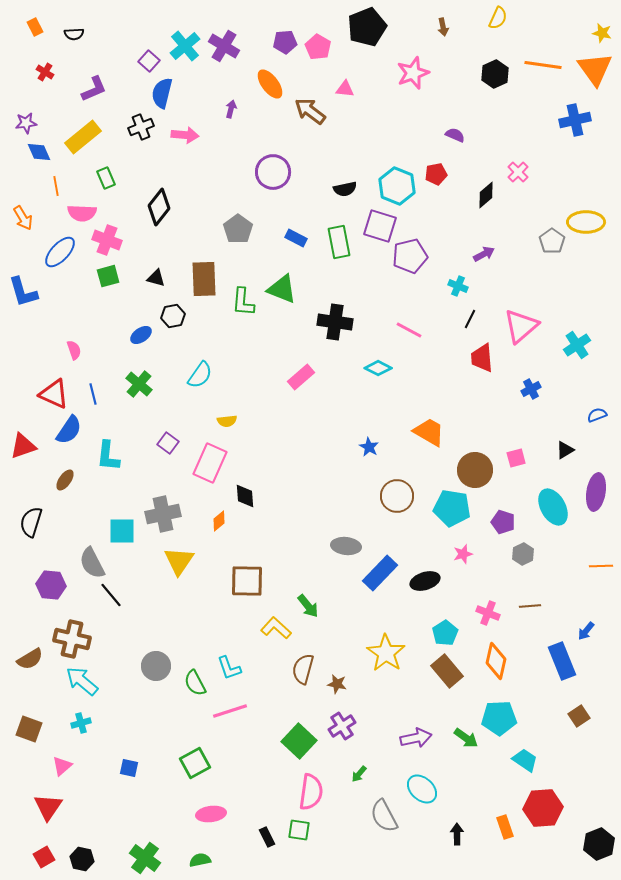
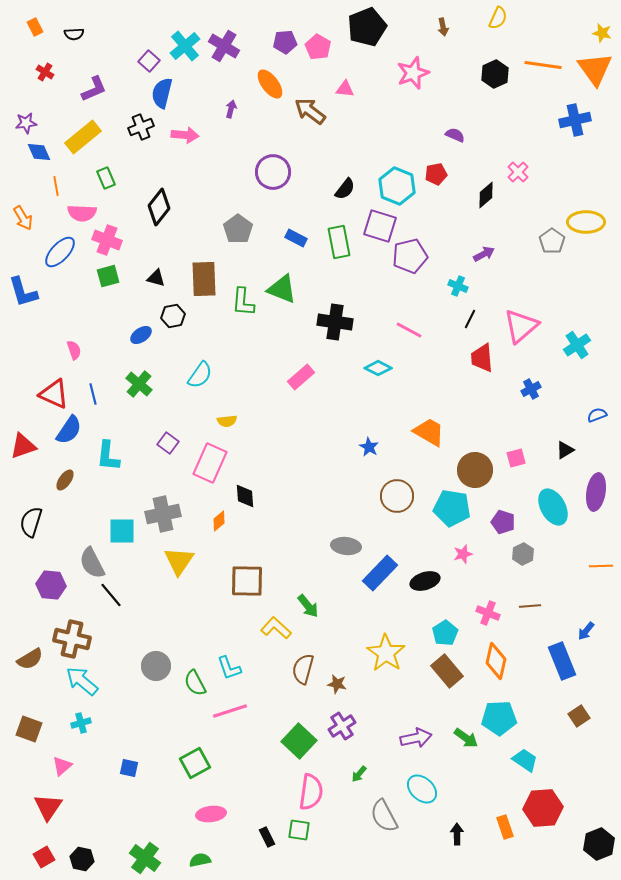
black semicircle at (345, 189): rotated 40 degrees counterclockwise
